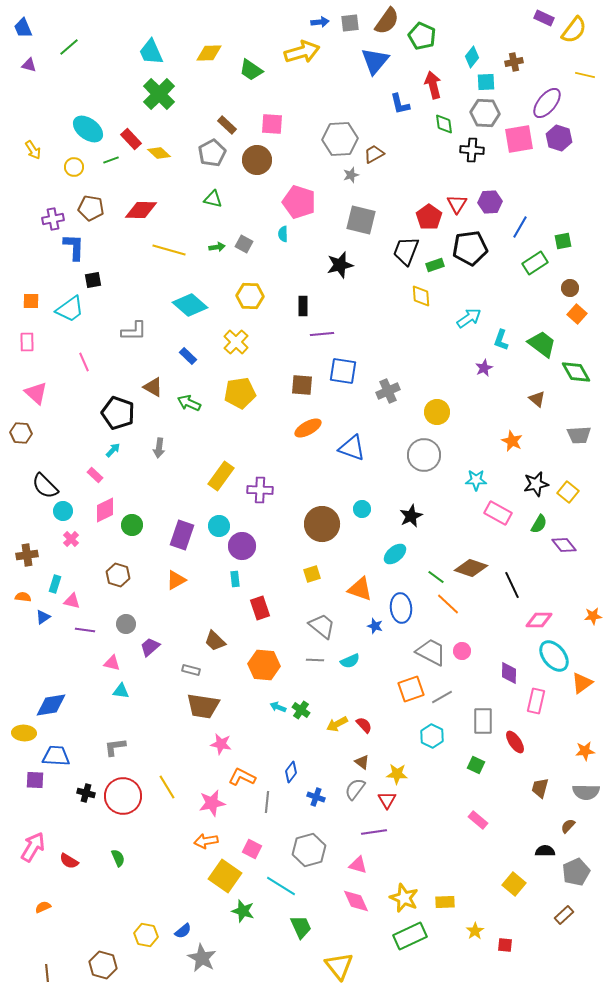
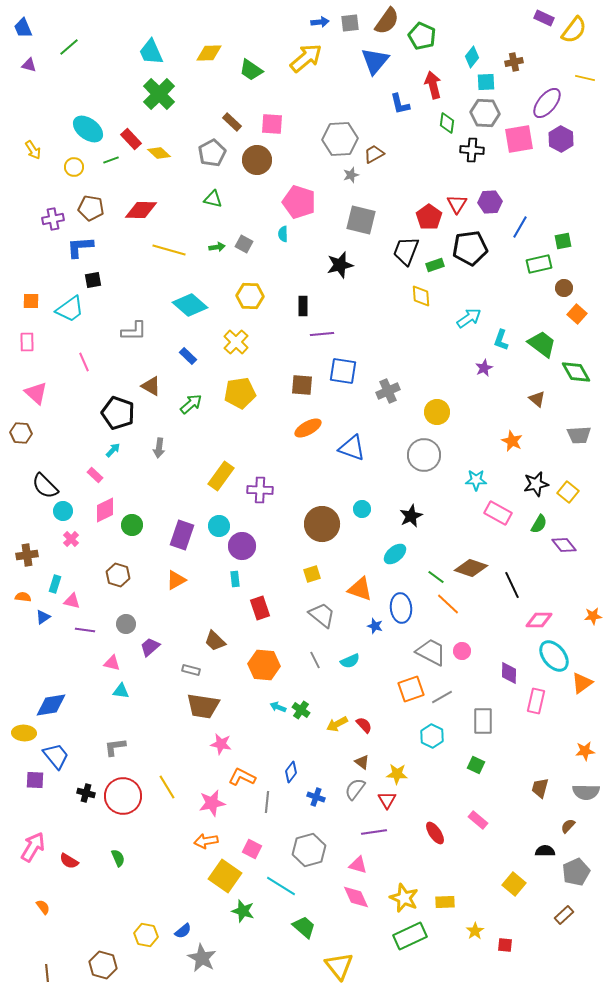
yellow arrow at (302, 52): moved 4 px right, 6 px down; rotated 24 degrees counterclockwise
yellow line at (585, 75): moved 3 px down
green diamond at (444, 124): moved 3 px right, 1 px up; rotated 15 degrees clockwise
brown rectangle at (227, 125): moved 5 px right, 3 px up
purple hexagon at (559, 138): moved 2 px right, 1 px down; rotated 10 degrees clockwise
blue L-shape at (74, 247): moved 6 px right; rotated 96 degrees counterclockwise
green rectangle at (535, 263): moved 4 px right, 1 px down; rotated 20 degrees clockwise
brown circle at (570, 288): moved 6 px left
brown triangle at (153, 387): moved 2 px left, 1 px up
green arrow at (189, 403): moved 2 px right, 1 px down; rotated 115 degrees clockwise
gray trapezoid at (322, 626): moved 11 px up
gray line at (315, 660): rotated 60 degrees clockwise
red ellipse at (515, 742): moved 80 px left, 91 px down
blue trapezoid at (56, 756): rotated 48 degrees clockwise
pink diamond at (356, 901): moved 4 px up
orange semicircle at (43, 907): rotated 77 degrees clockwise
green trapezoid at (301, 927): moved 3 px right; rotated 25 degrees counterclockwise
